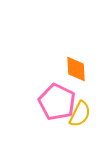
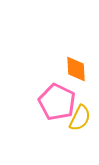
yellow semicircle: moved 4 px down
